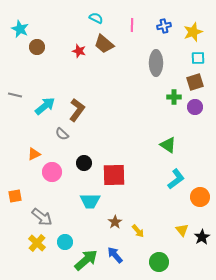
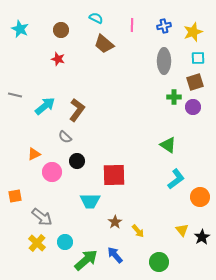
brown circle: moved 24 px right, 17 px up
red star: moved 21 px left, 8 px down
gray ellipse: moved 8 px right, 2 px up
purple circle: moved 2 px left
gray semicircle: moved 3 px right, 3 px down
black circle: moved 7 px left, 2 px up
